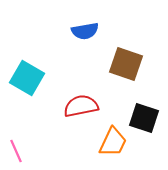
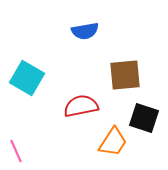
brown square: moved 1 px left, 11 px down; rotated 24 degrees counterclockwise
orange trapezoid: rotated 8 degrees clockwise
